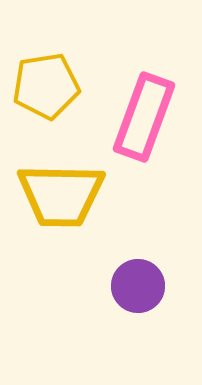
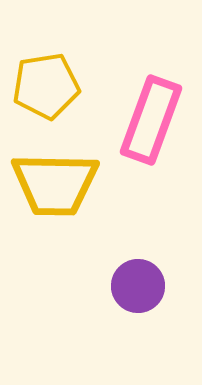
pink rectangle: moved 7 px right, 3 px down
yellow trapezoid: moved 6 px left, 11 px up
